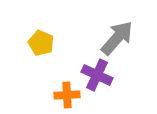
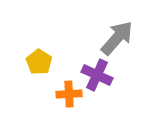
yellow pentagon: moved 2 px left, 19 px down; rotated 10 degrees clockwise
orange cross: moved 2 px right, 1 px up
